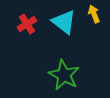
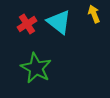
cyan triangle: moved 5 px left
green star: moved 28 px left, 7 px up
